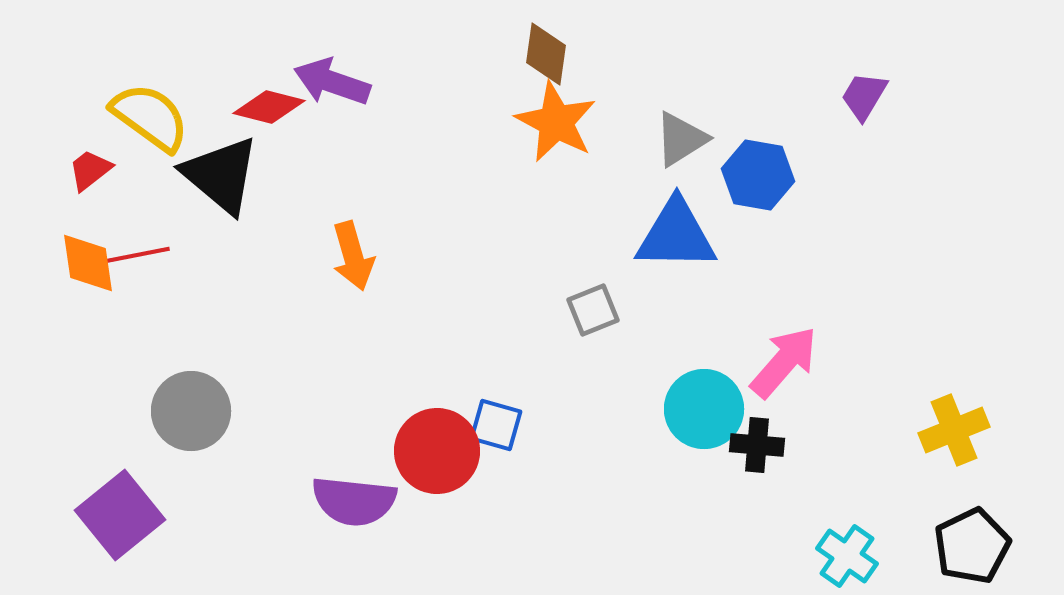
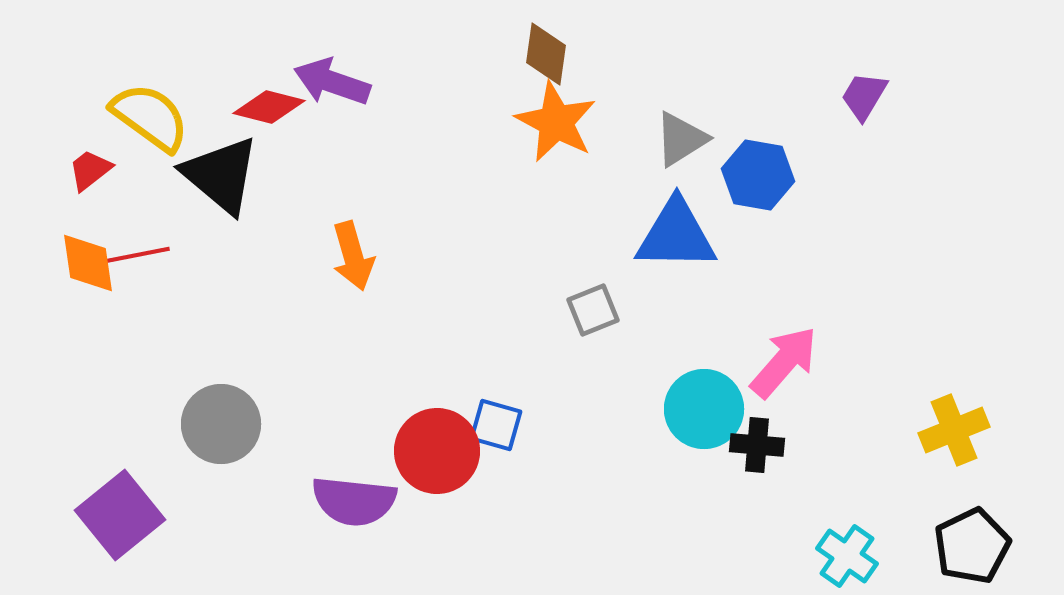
gray circle: moved 30 px right, 13 px down
